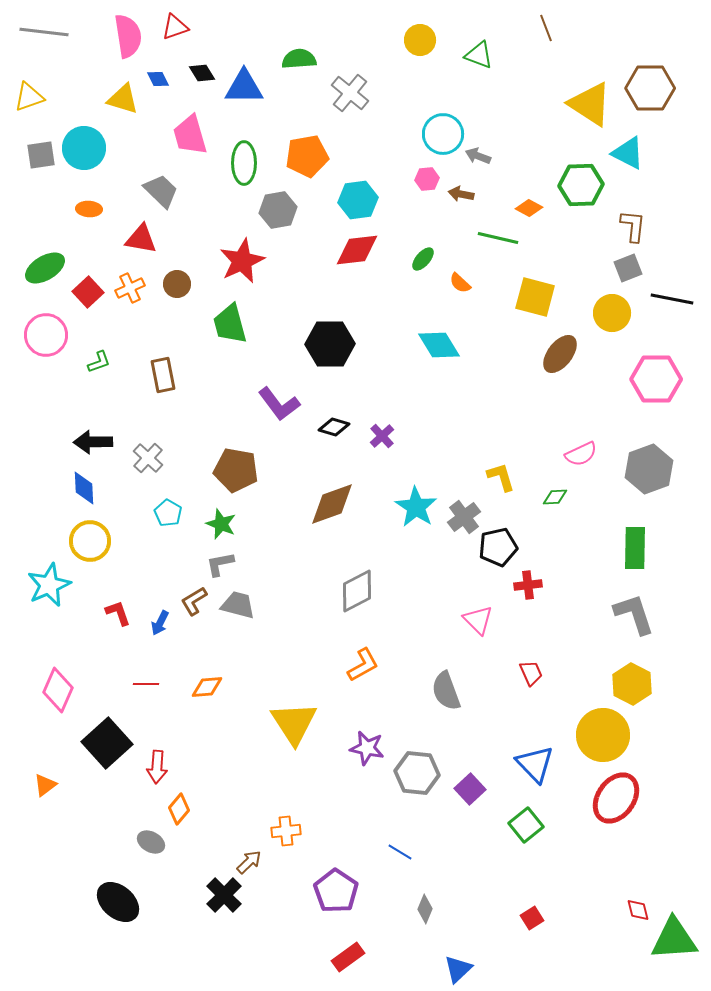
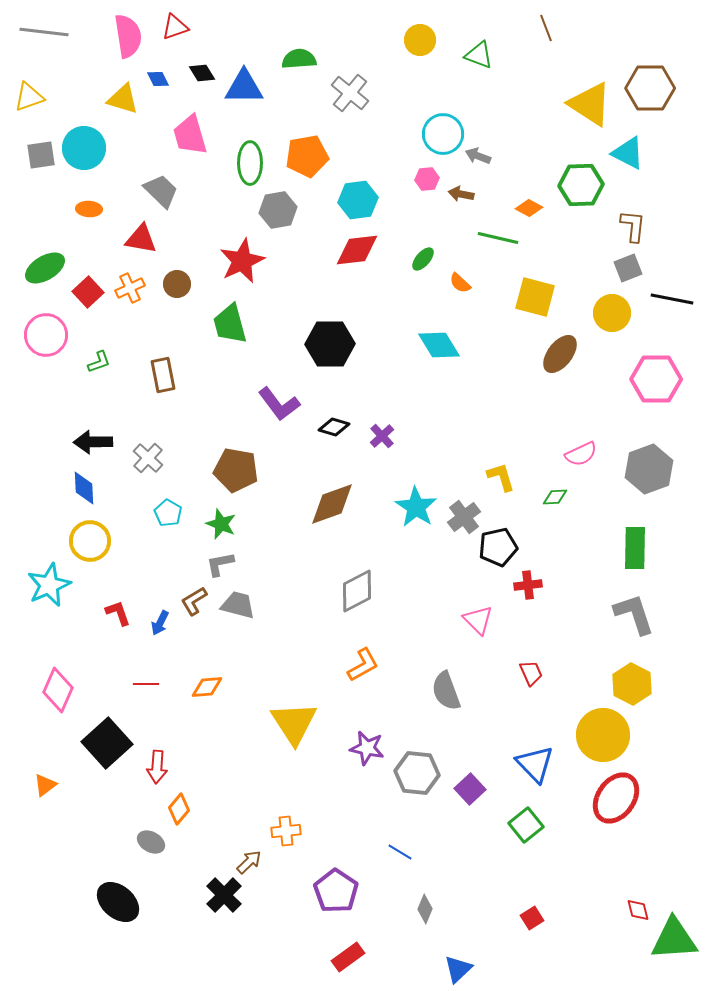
green ellipse at (244, 163): moved 6 px right
